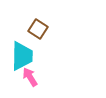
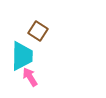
brown square: moved 2 px down
